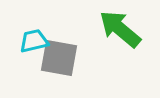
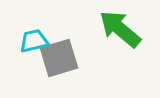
gray square: rotated 27 degrees counterclockwise
